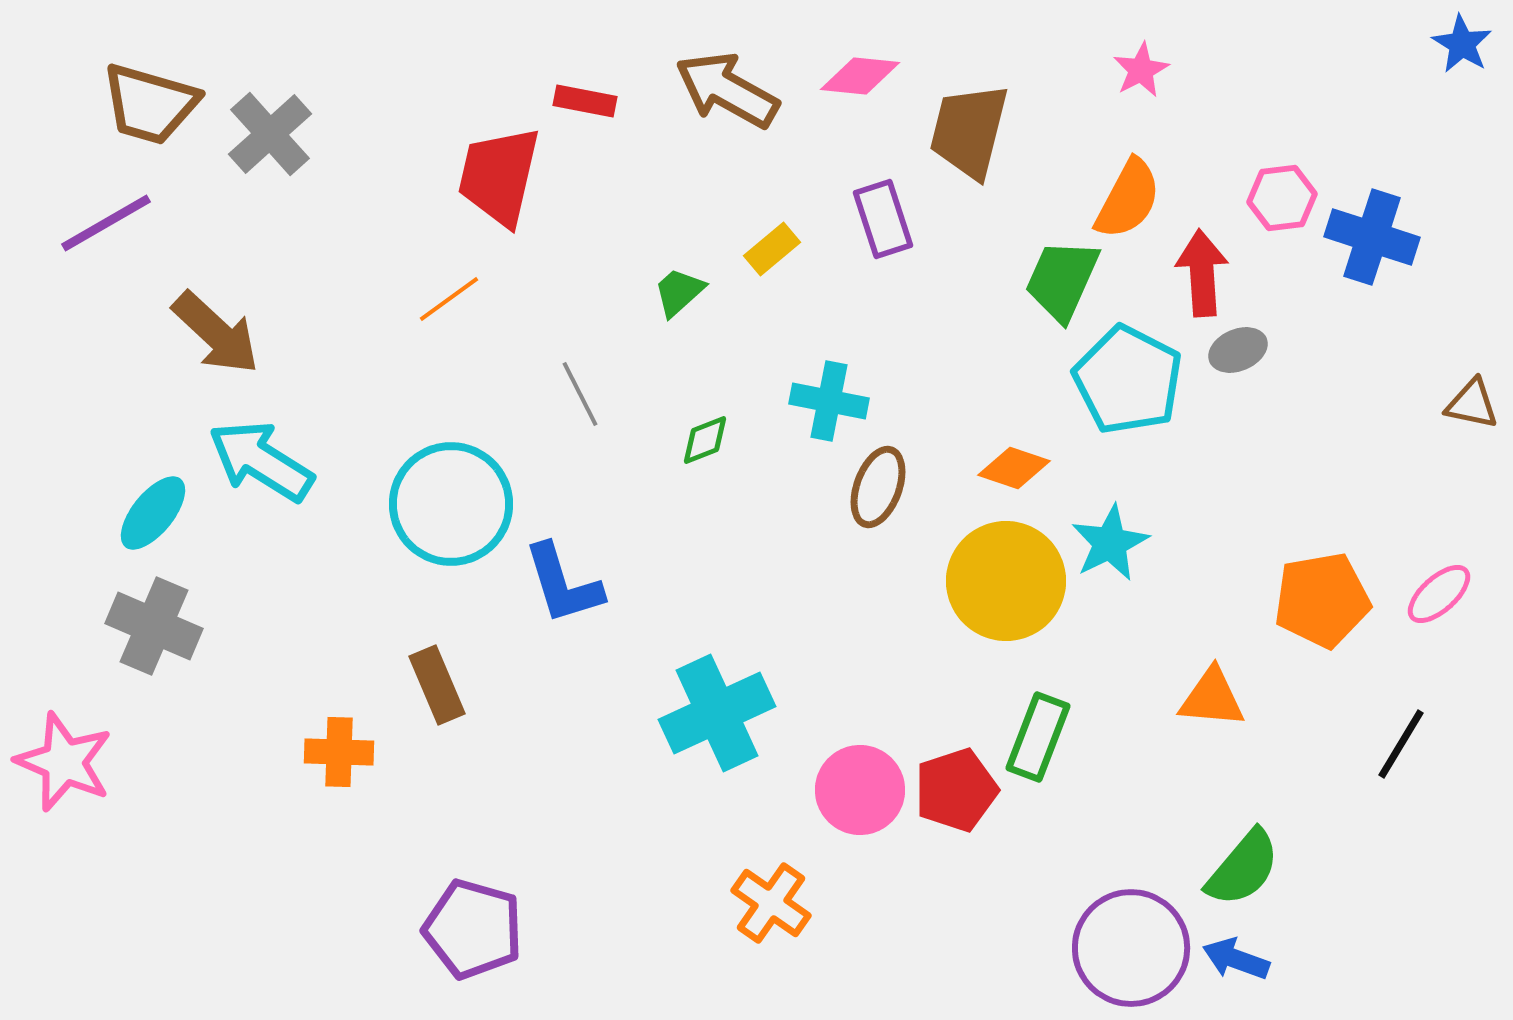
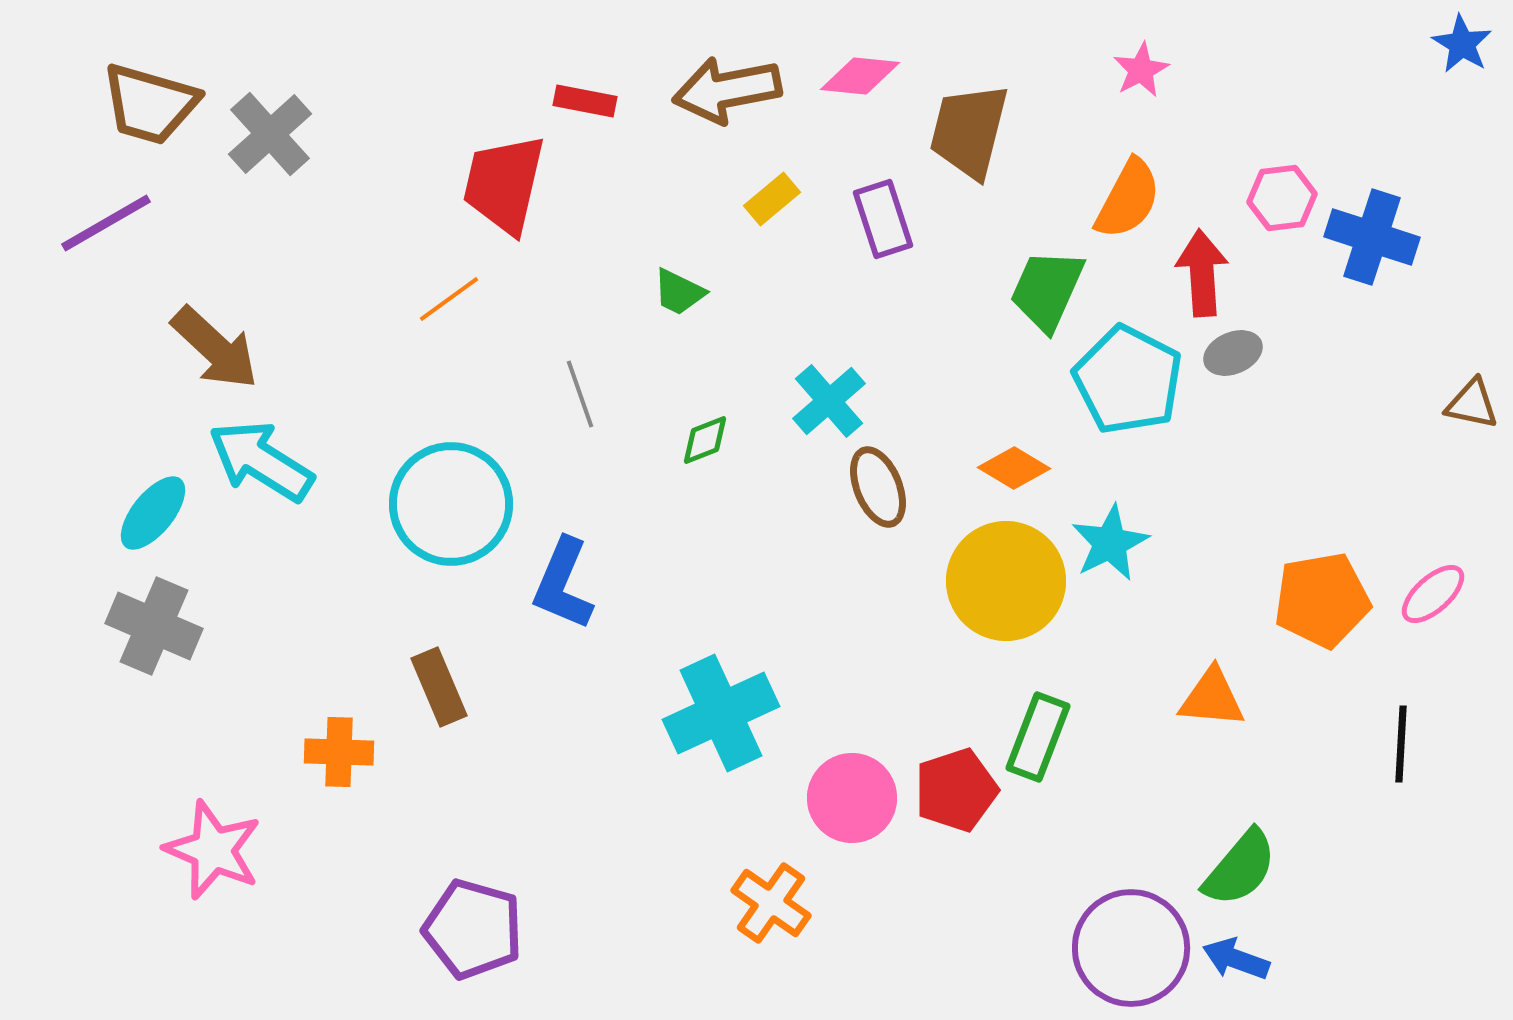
brown arrow at (727, 90): rotated 40 degrees counterclockwise
red trapezoid at (499, 176): moved 5 px right, 8 px down
yellow rectangle at (772, 249): moved 50 px up
green trapezoid at (1062, 280): moved 15 px left, 10 px down
green trapezoid at (679, 292): rotated 112 degrees counterclockwise
brown arrow at (216, 333): moved 1 px left, 15 px down
gray ellipse at (1238, 350): moved 5 px left, 3 px down
gray line at (580, 394): rotated 8 degrees clockwise
cyan cross at (829, 401): rotated 38 degrees clockwise
orange diamond at (1014, 468): rotated 12 degrees clockwise
brown ellipse at (878, 487): rotated 42 degrees counterclockwise
blue L-shape at (563, 584): rotated 40 degrees clockwise
pink ellipse at (1439, 594): moved 6 px left
brown rectangle at (437, 685): moved 2 px right, 2 px down
cyan cross at (717, 713): moved 4 px right
black line at (1401, 744): rotated 28 degrees counterclockwise
pink star at (64, 762): moved 149 px right, 88 px down
pink circle at (860, 790): moved 8 px left, 8 px down
green semicircle at (1243, 868): moved 3 px left
